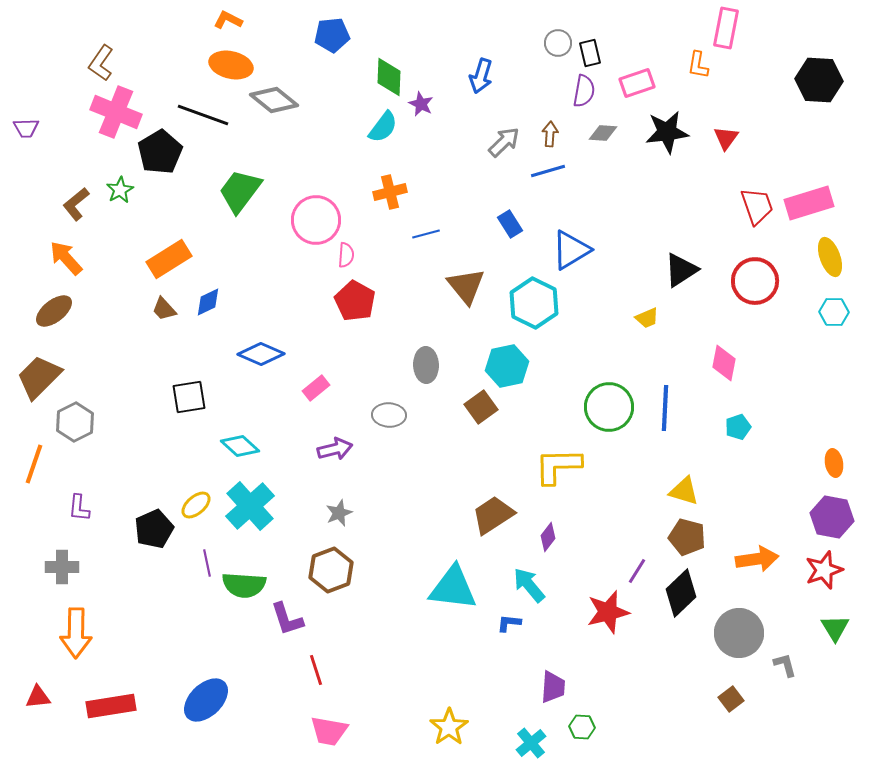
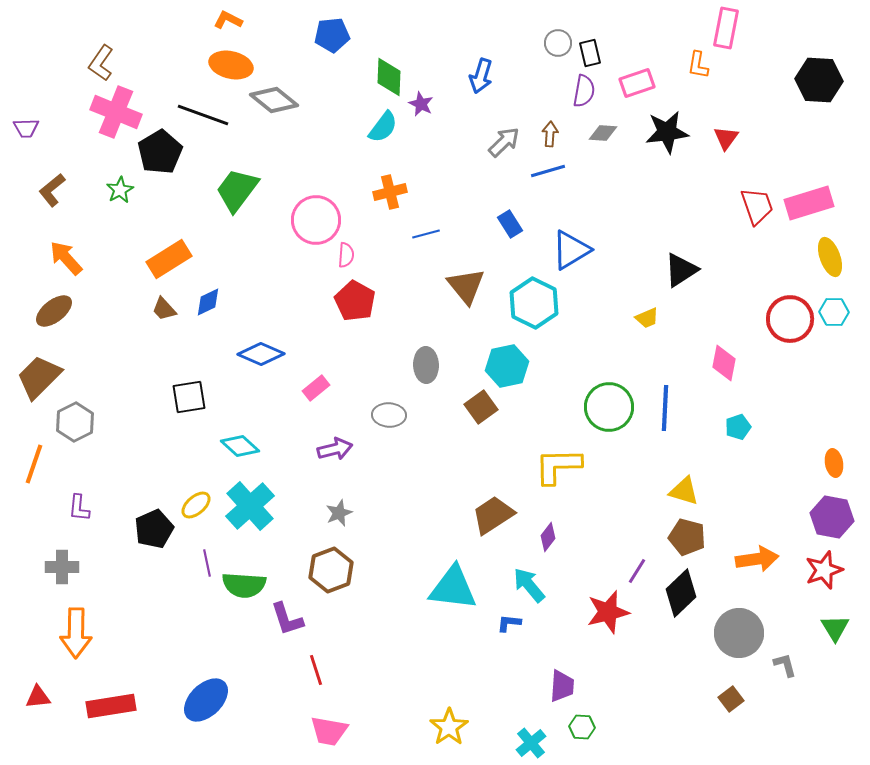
green trapezoid at (240, 191): moved 3 px left, 1 px up
brown L-shape at (76, 204): moved 24 px left, 14 px up
red circle at (755, 281): moved 35 px right, 38 px down
purple trapezoid at (553, 687): moved 9 px right, 1 px up
